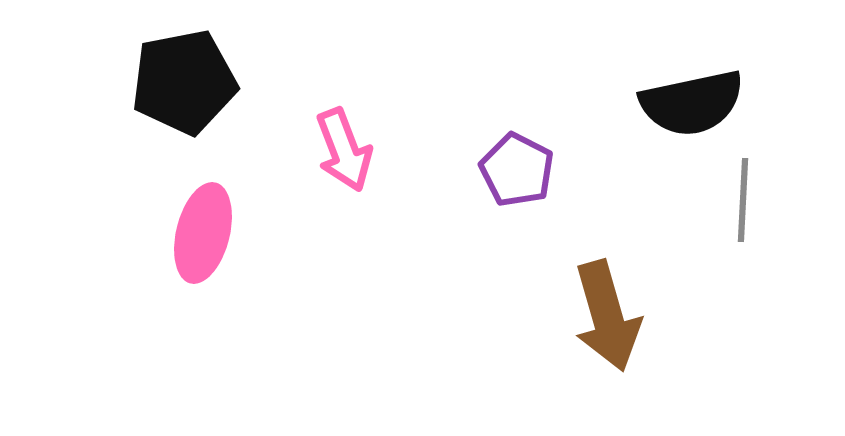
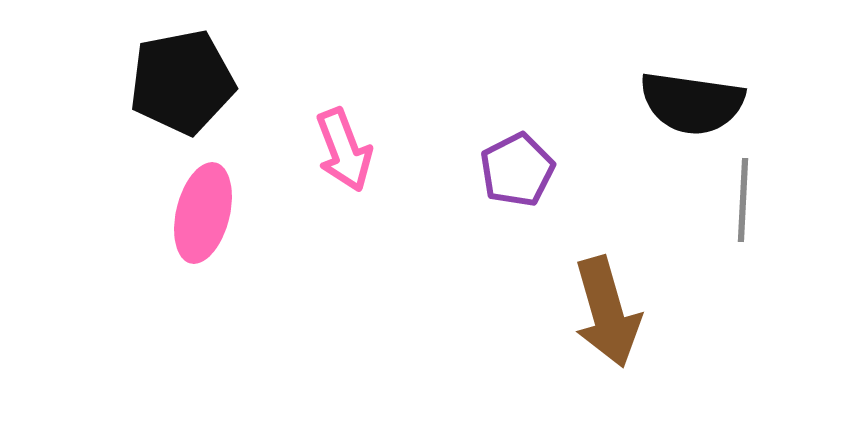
black pentagon: moved 2 px left
black semicircle: rotated 20 degrees clockwise
purple pentagon: rotated 18 degrees clockwise
pink ellipse: moved 20 px up
brown arrow: moved 4 px up
